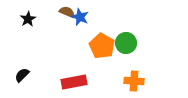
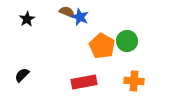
black star: moved 1 px left
green circle: moved 1 px right, 2 px up
red rectangle: moved 10 px right
